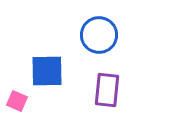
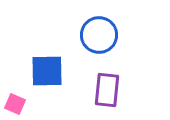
pink square: moved 2 px left, 3 px down
